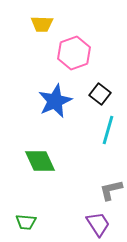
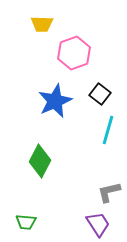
green diamond: rotated 52 degrees clockwise
gray L-shape: moved 2 px left, 2 px down
